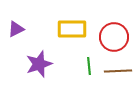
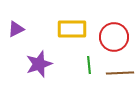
green line: moved 1 px up
brown line: moved 2 px right, 2 px down
